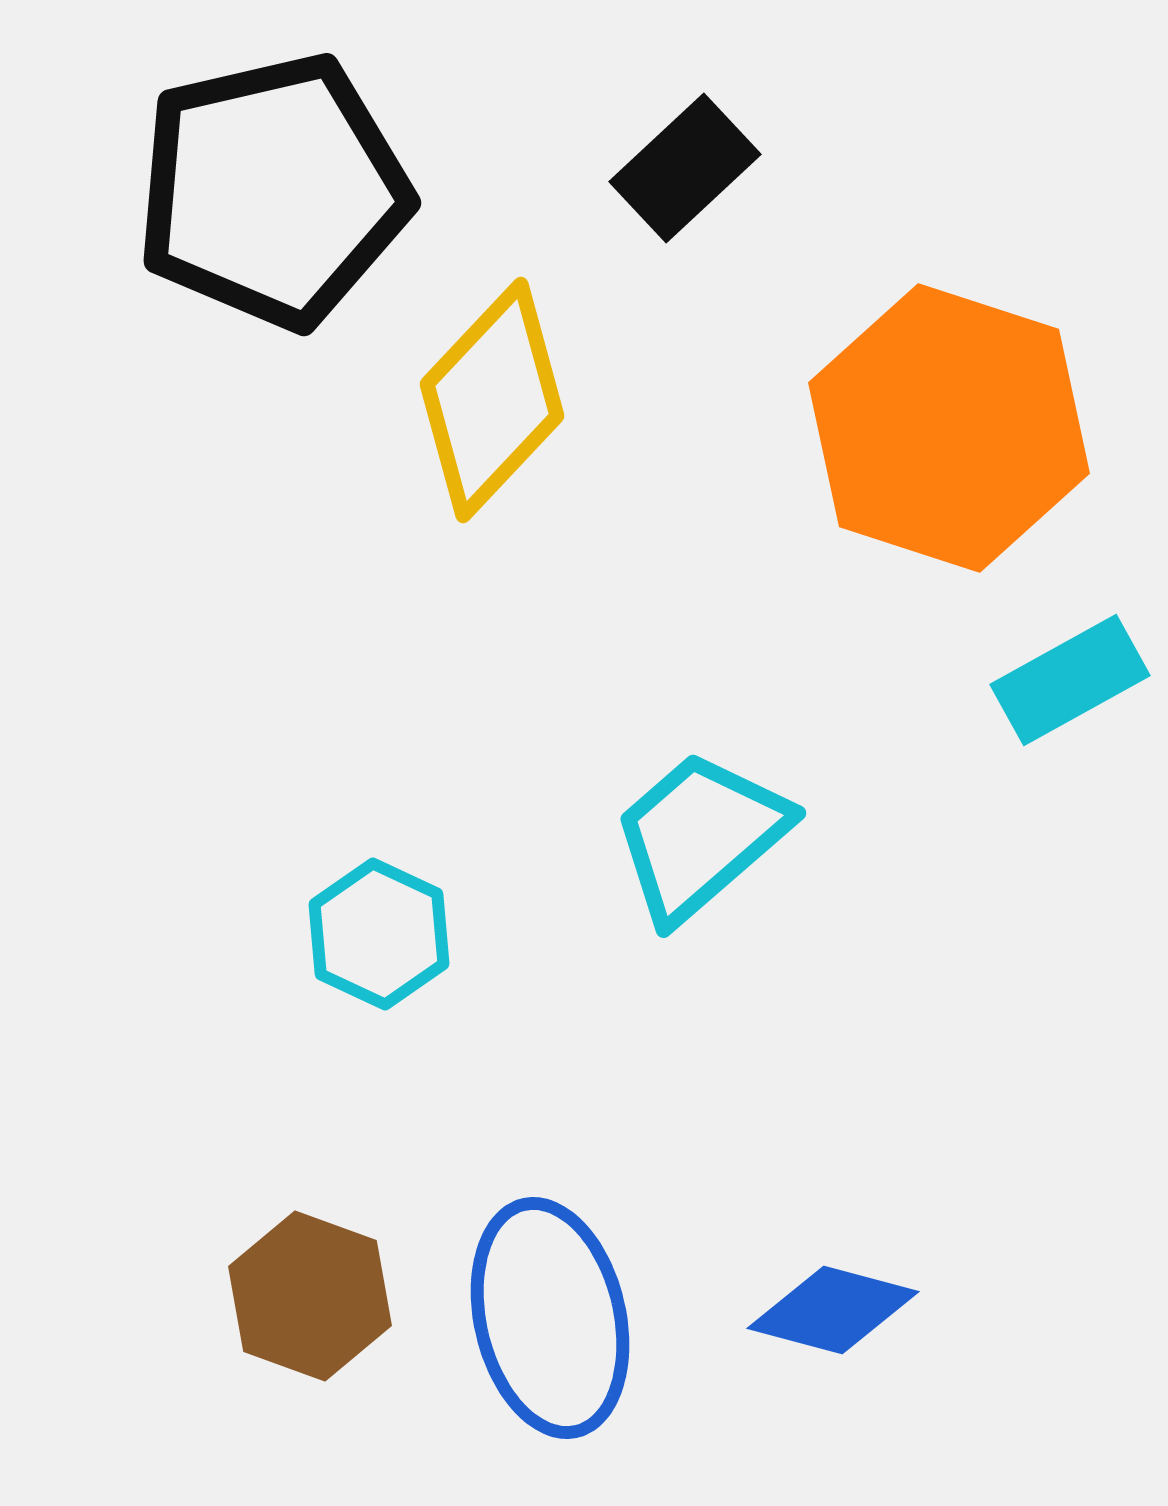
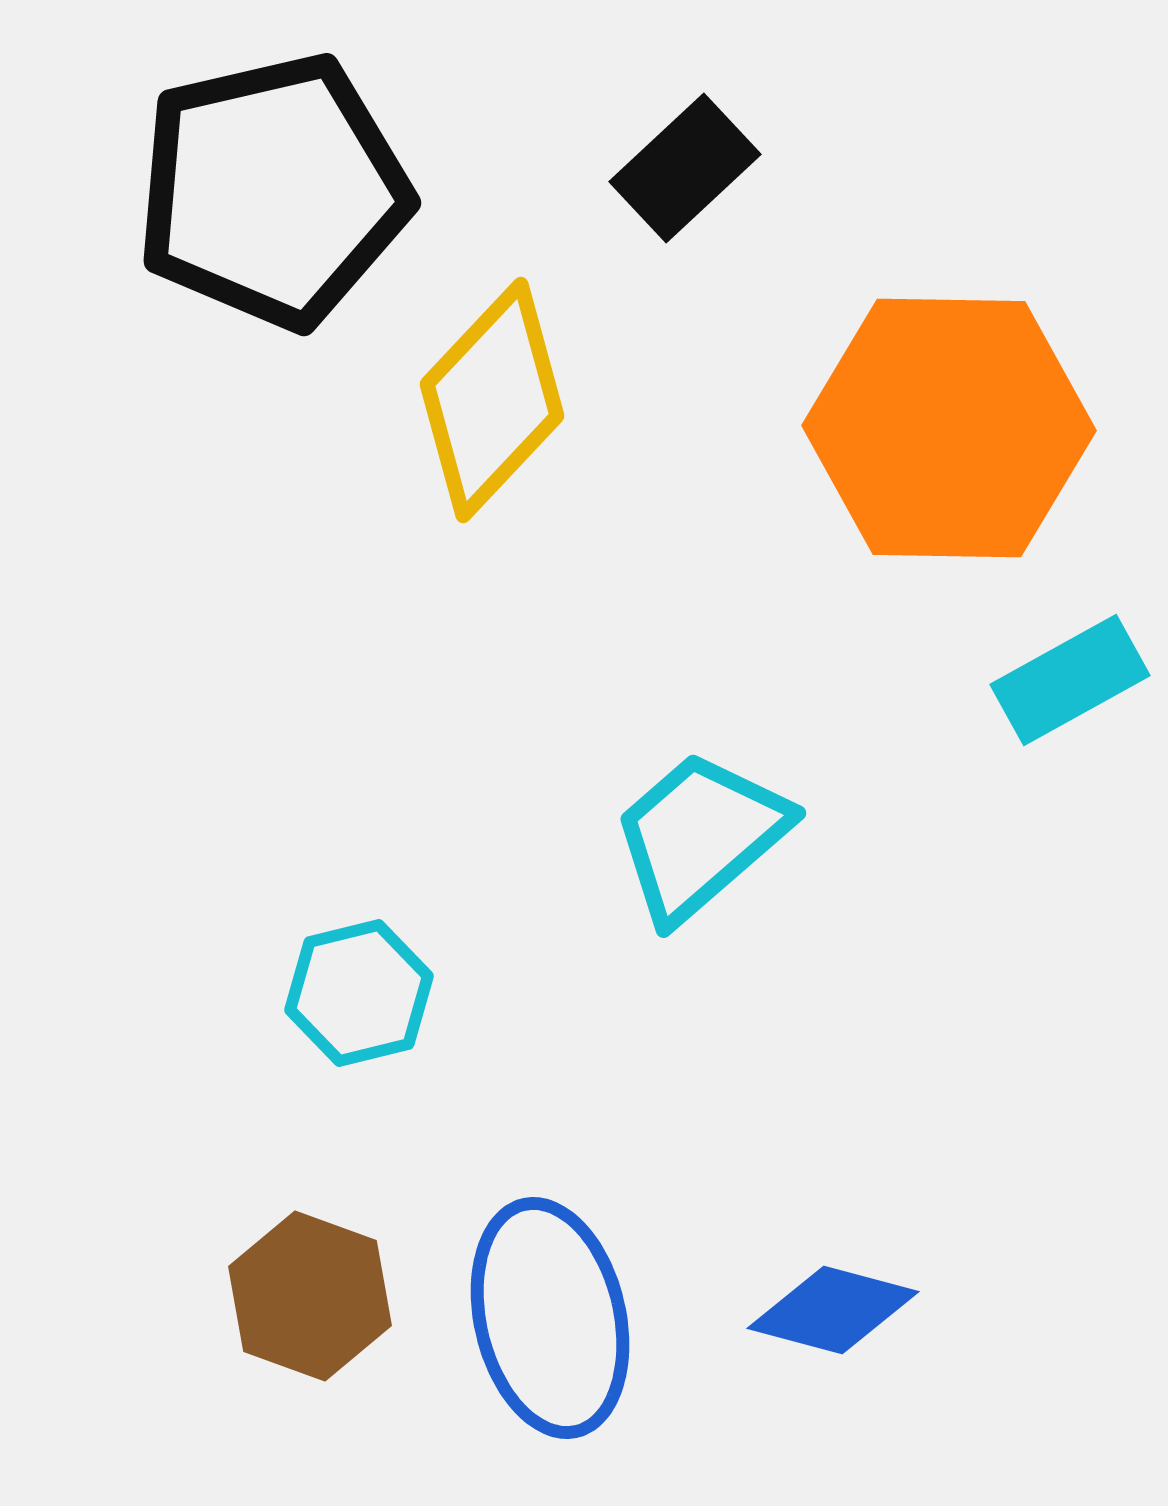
orange hexagon: rotated 17 degrees counterclockwise
cyan hexagon: moved 20 px left, 59 px down; rotated 21 degrees clockwise
